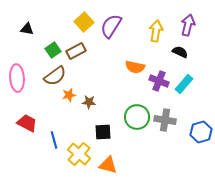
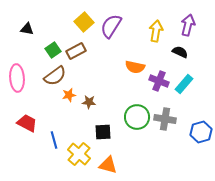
gray cross: moved 1 px up
